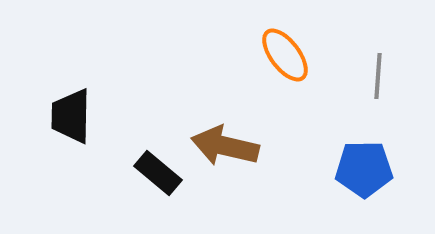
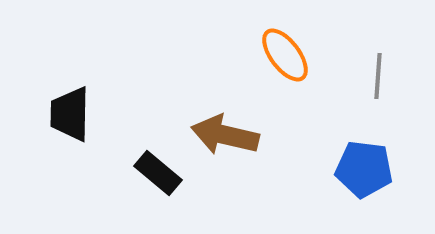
black trapezoid: moved 1 px left, 2 px up
brown arrow: moved 11 px up
blue pentagon: rotated 8 degrees clockwise
